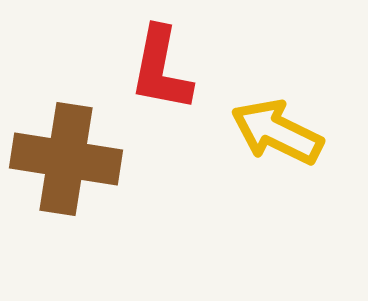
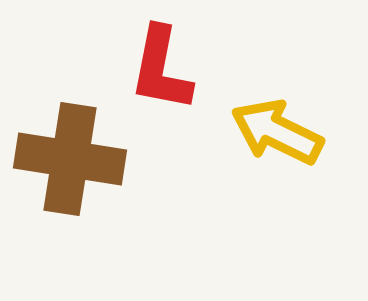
brown cross: moved 4 px right
